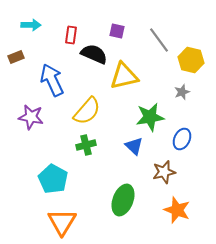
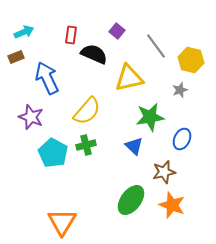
cyan arrow: moved 7 px left, 7 px down; rotated 24 degrees counterclockwise
purple square: rotated 28 degrees clockwise
gray line: moved 3 px left, 6 px down
yellow triangle: moved 5 px right, 2 px down
blue arrow: moved 5 px left, 2 px up
gray star: moved 2 px left, 2 px up
purple star: rotated 10 degrees clockwise
cyan pentagon: moved 26 px up
green ellipse: moved 8 px right; rotated 16 degrees clockwise
orange star: moved 5 px left, 5 px up
